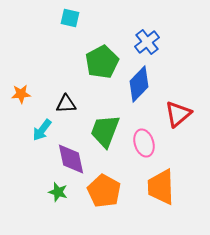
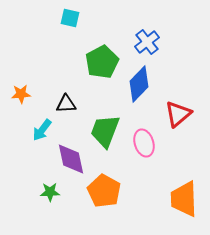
orange trapezoid: moved 23 px right, 12 px down
green star: moved 8 px left; rotated 18 degrees counterclockwise
